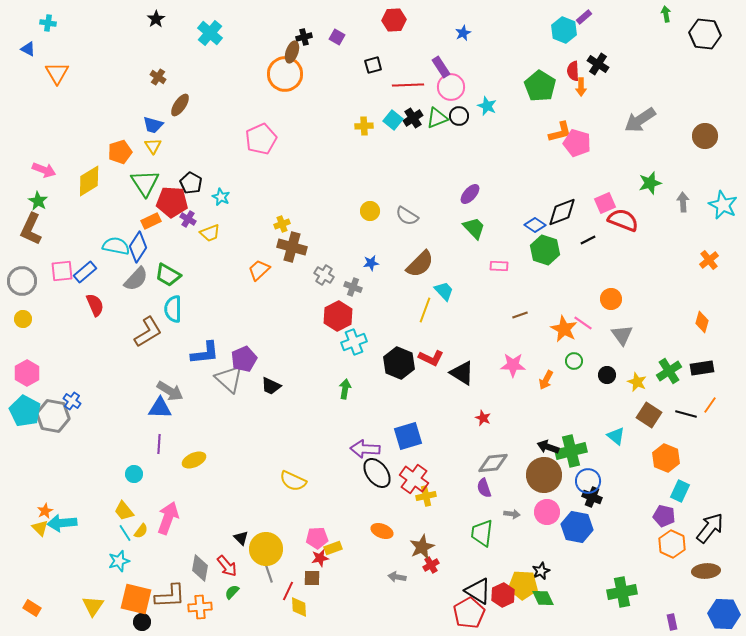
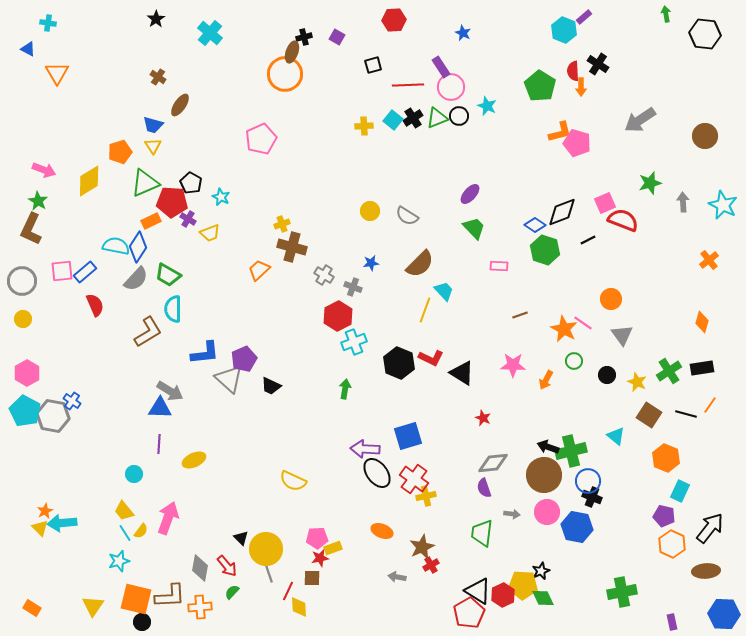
blue star at (463, 33): rotated 21 degrees counterclockwise
green triangle at (145, 183): rotated 40 degrees clockwise
